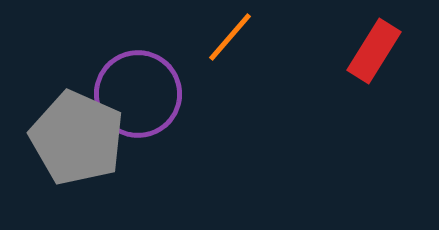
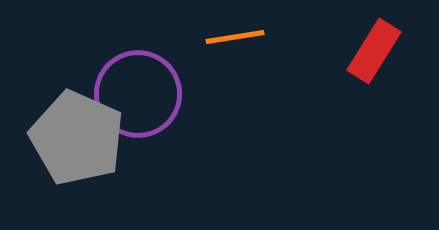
orange line: moved 5 px right; rotated 40 degrees clockwise
